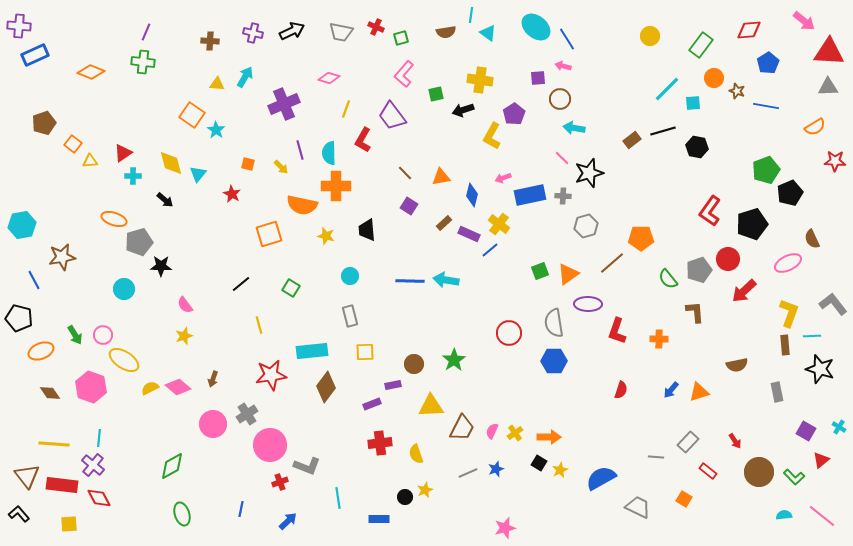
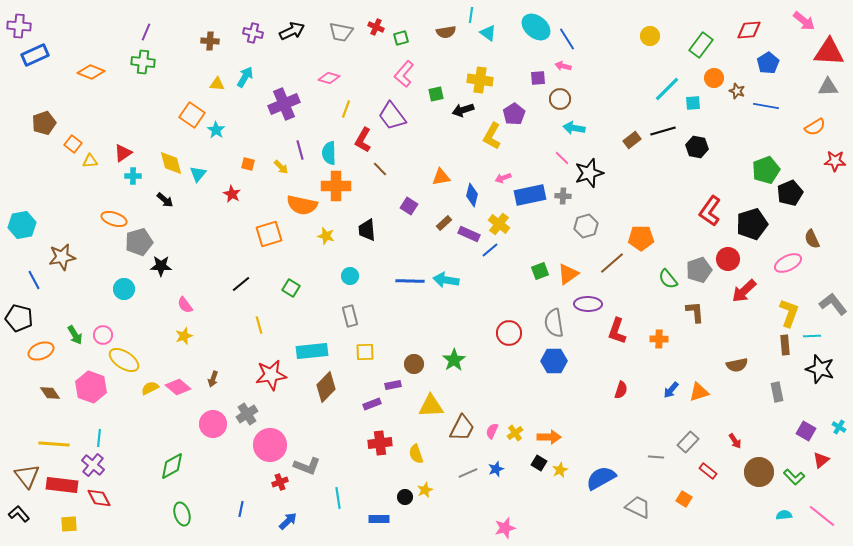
brown line at (405, 173): moved 25 px left, 4 px up
brown diamond at (326, 387): rotated 8 degrees clockwise
